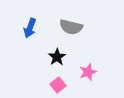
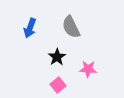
gray semicircle: rotated 50 degrees clockwise
pink star: moved 3 px up; rotated 24 degrees clockwise
